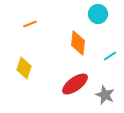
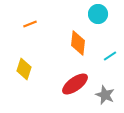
yellow diamond: moved 1 px down
